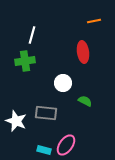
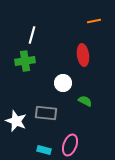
red ellipse: moved 3 px down
pink ellipse: moved 4 px right; rotated 15 degrees counterclockwise
